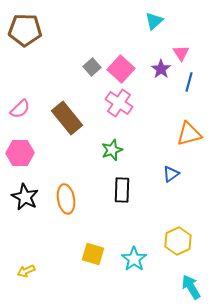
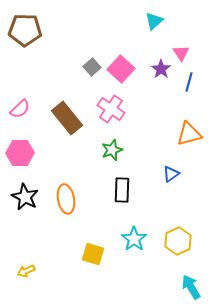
pink cross: moved 8 px left, 6 px down
cyan star: moved 20 px up
